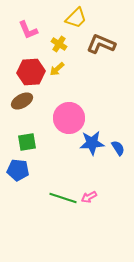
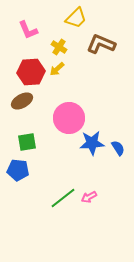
yellow cross: moved 3 px down
green line: rotated 56 degrees counterclockwise
